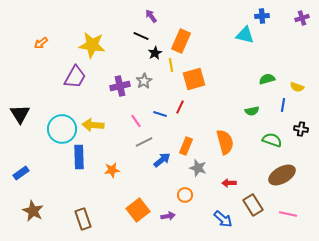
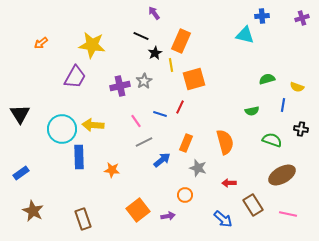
purple arrow at (151, 16): moved 3 px right, 3 px up
orange rectangle at (186, 146): moved 3 px up
orange star at (112, 170): rotated 14 degrees clockwise
